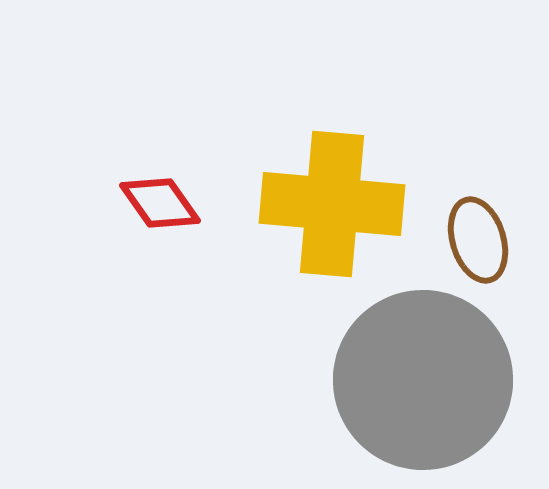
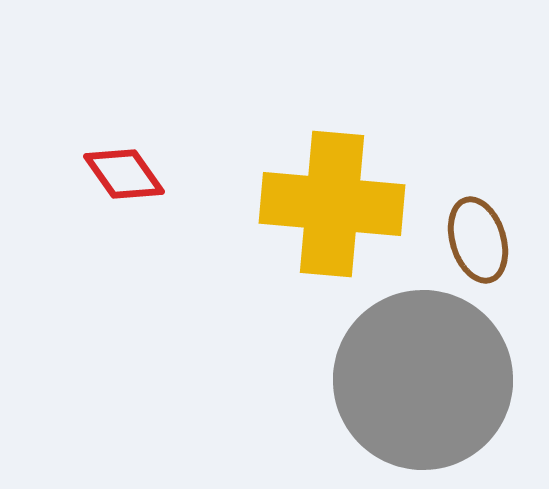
red diamond: moved 36 px left, 29 px up
